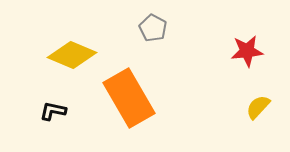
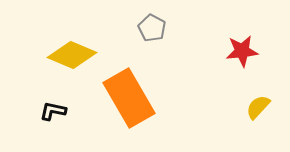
gray pentagon: moved 1 px left
red star: moved 5 px left
